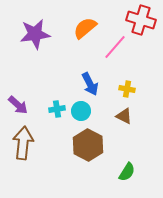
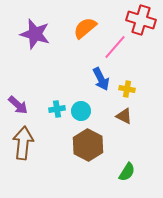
purple star: rotated 24 degrees clockwise
blue arrow: moved 11 px right, 5 px up
